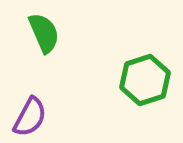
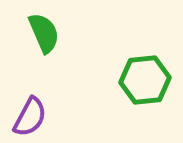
green hexagon: rotated 12 degrees clockwise
